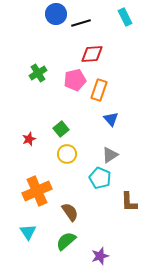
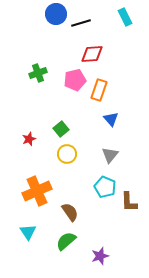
green cross: rotated 12 degrees clockwise
gray triangle: rotated 18 degrees counterclockwise
cyan pentagon: moved 5 px right, 9 px down
